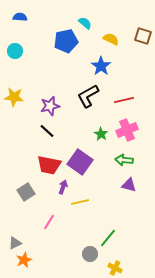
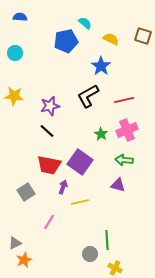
cyan circle: moved 2 px down
yellow star: moved 1 px up
purple triangle: moved 11 px left
green line: moved 1 px left, 2 px down; rotated 42 degrees counterclockwise
